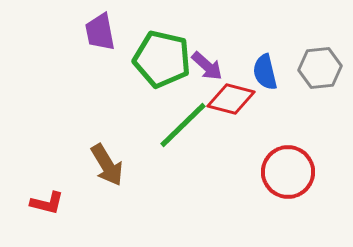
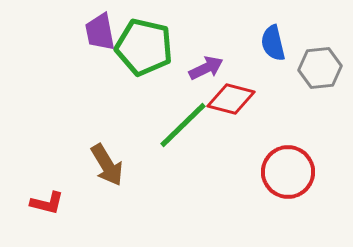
green pentagon: moved 18 px left, 12 px up
purple arrow: moved 1 px left, 2 px down; rotated 68 degrees counterclockwise
blue semicircle: moved 8 px right, 29 px up
